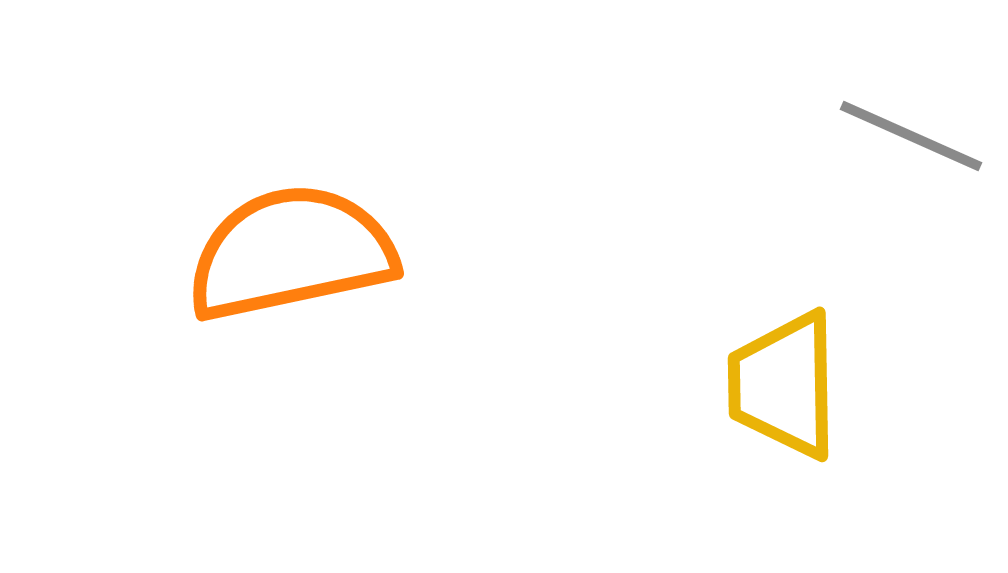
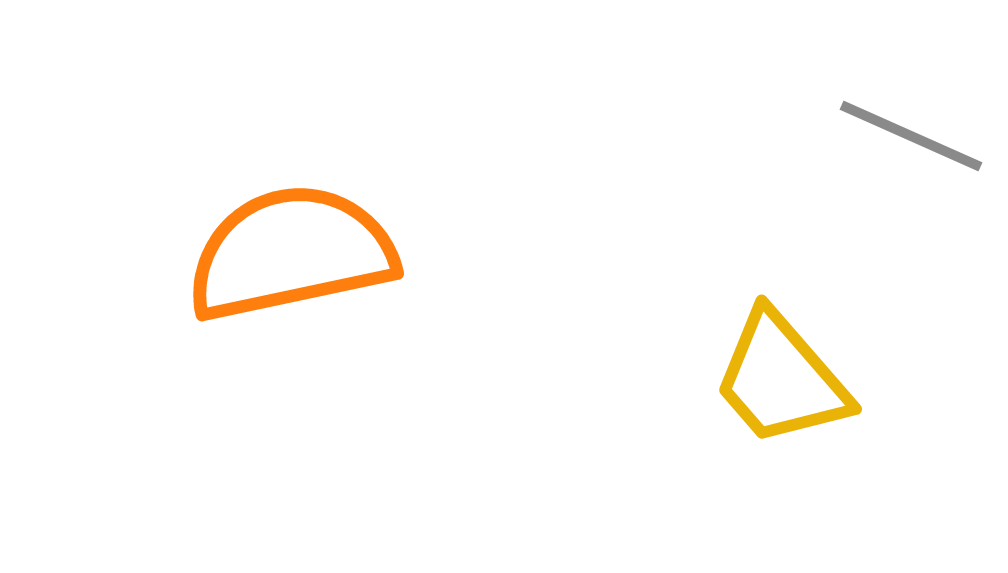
yellow trapezoid: moved 3 px left, 6 px up; rotated 40 degrees counterclockwise
